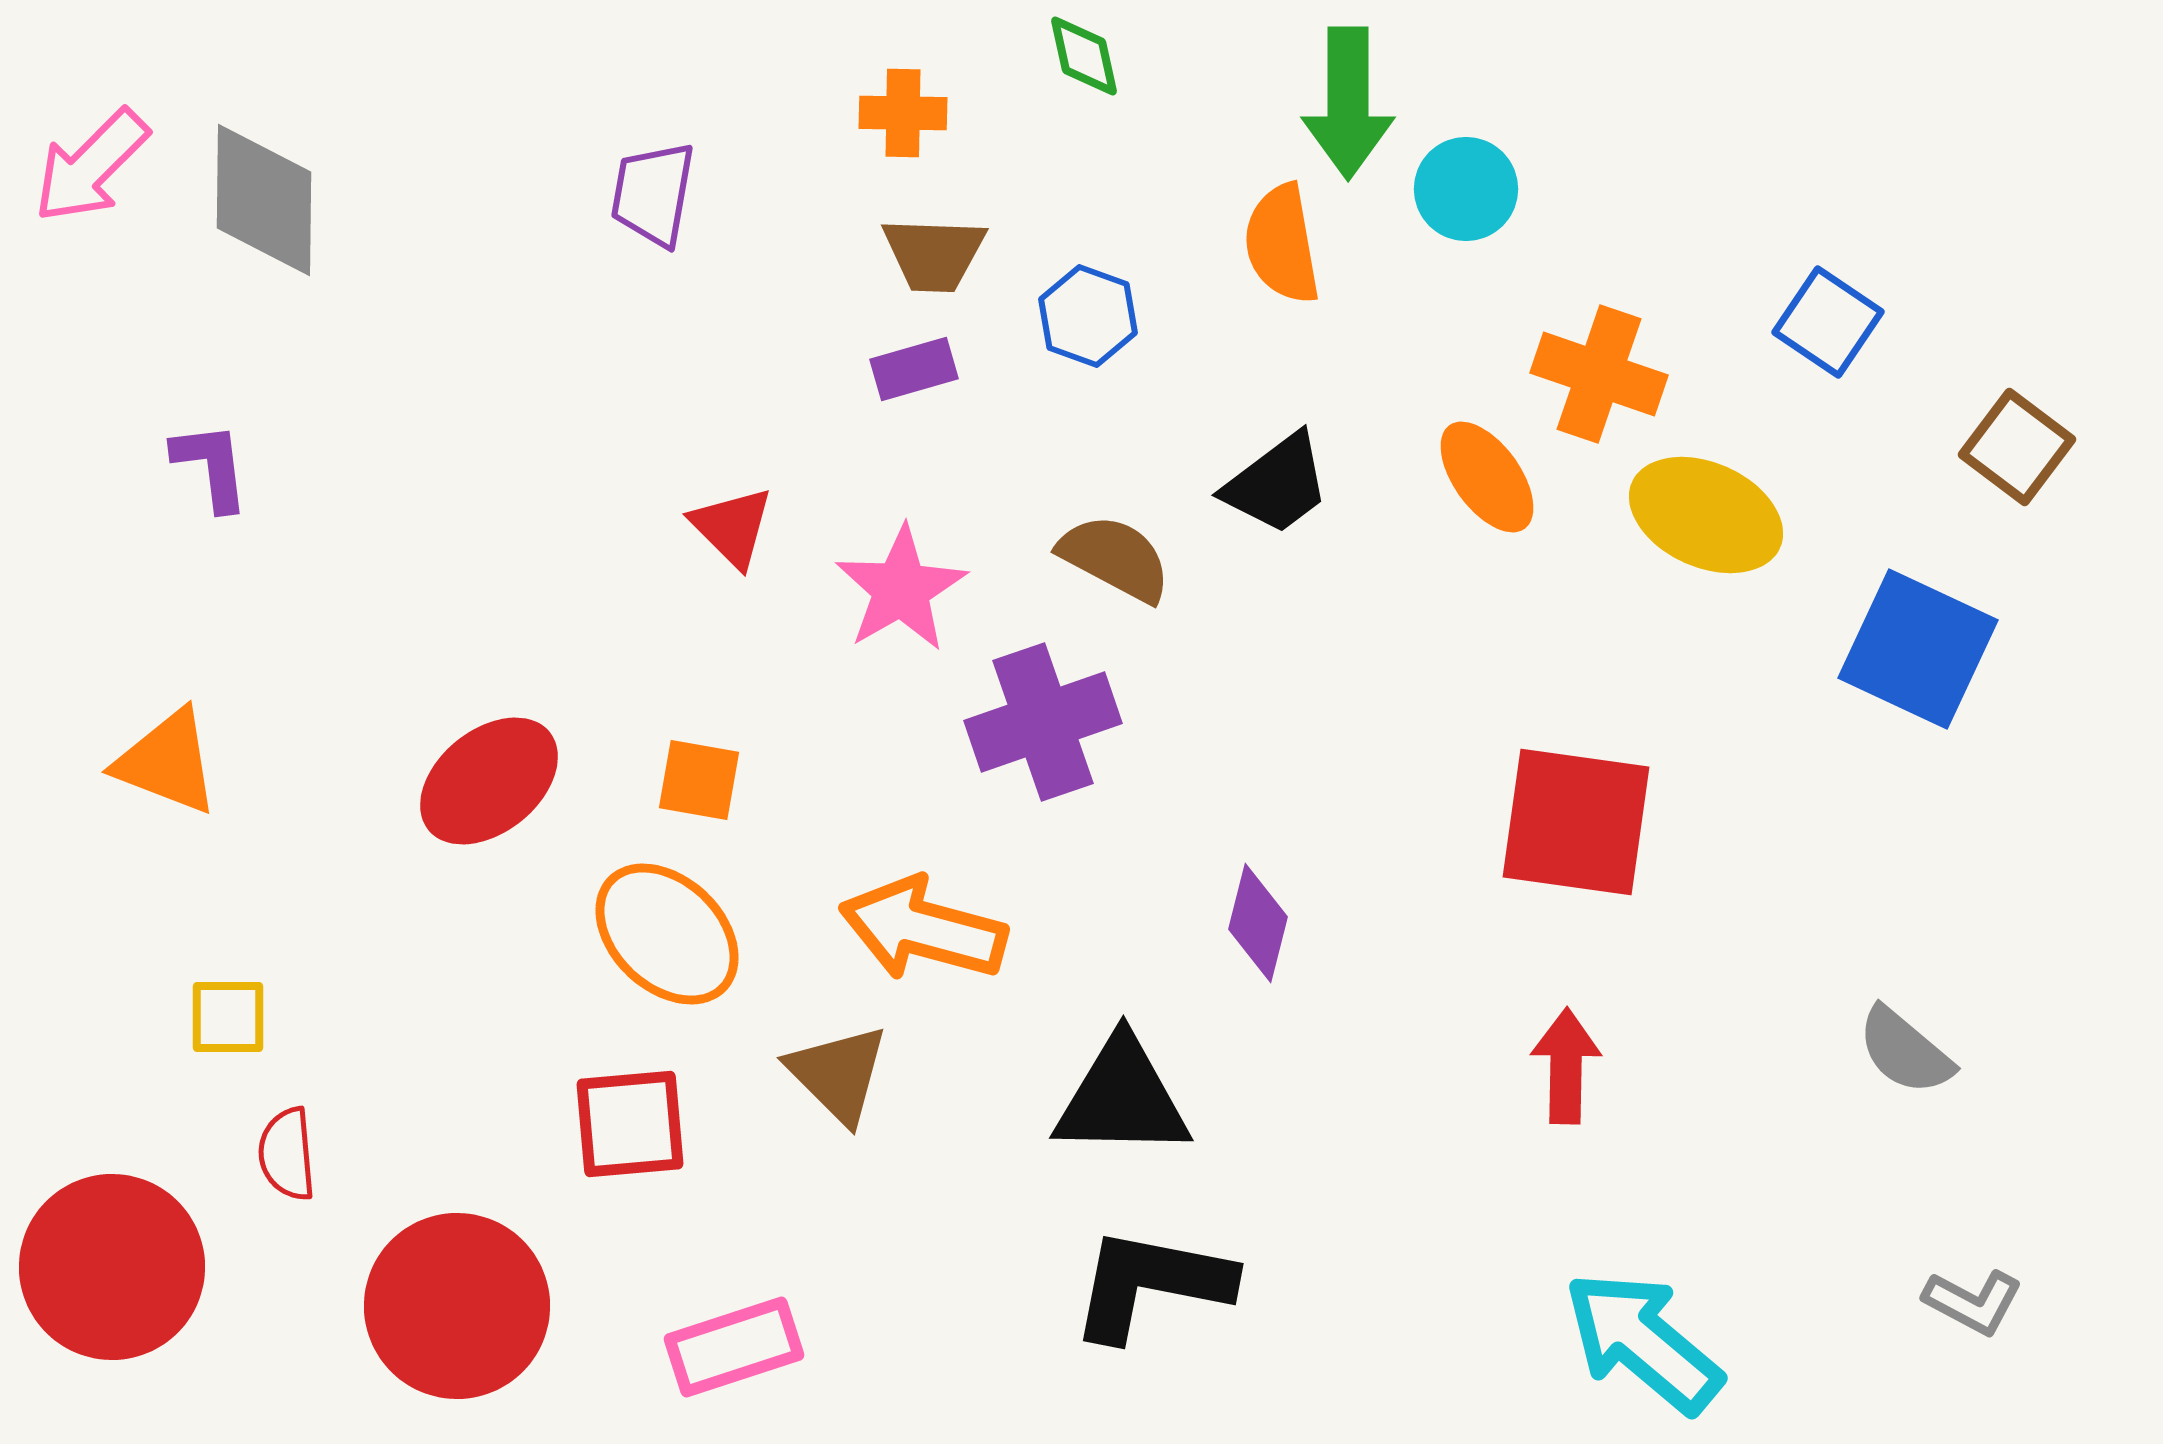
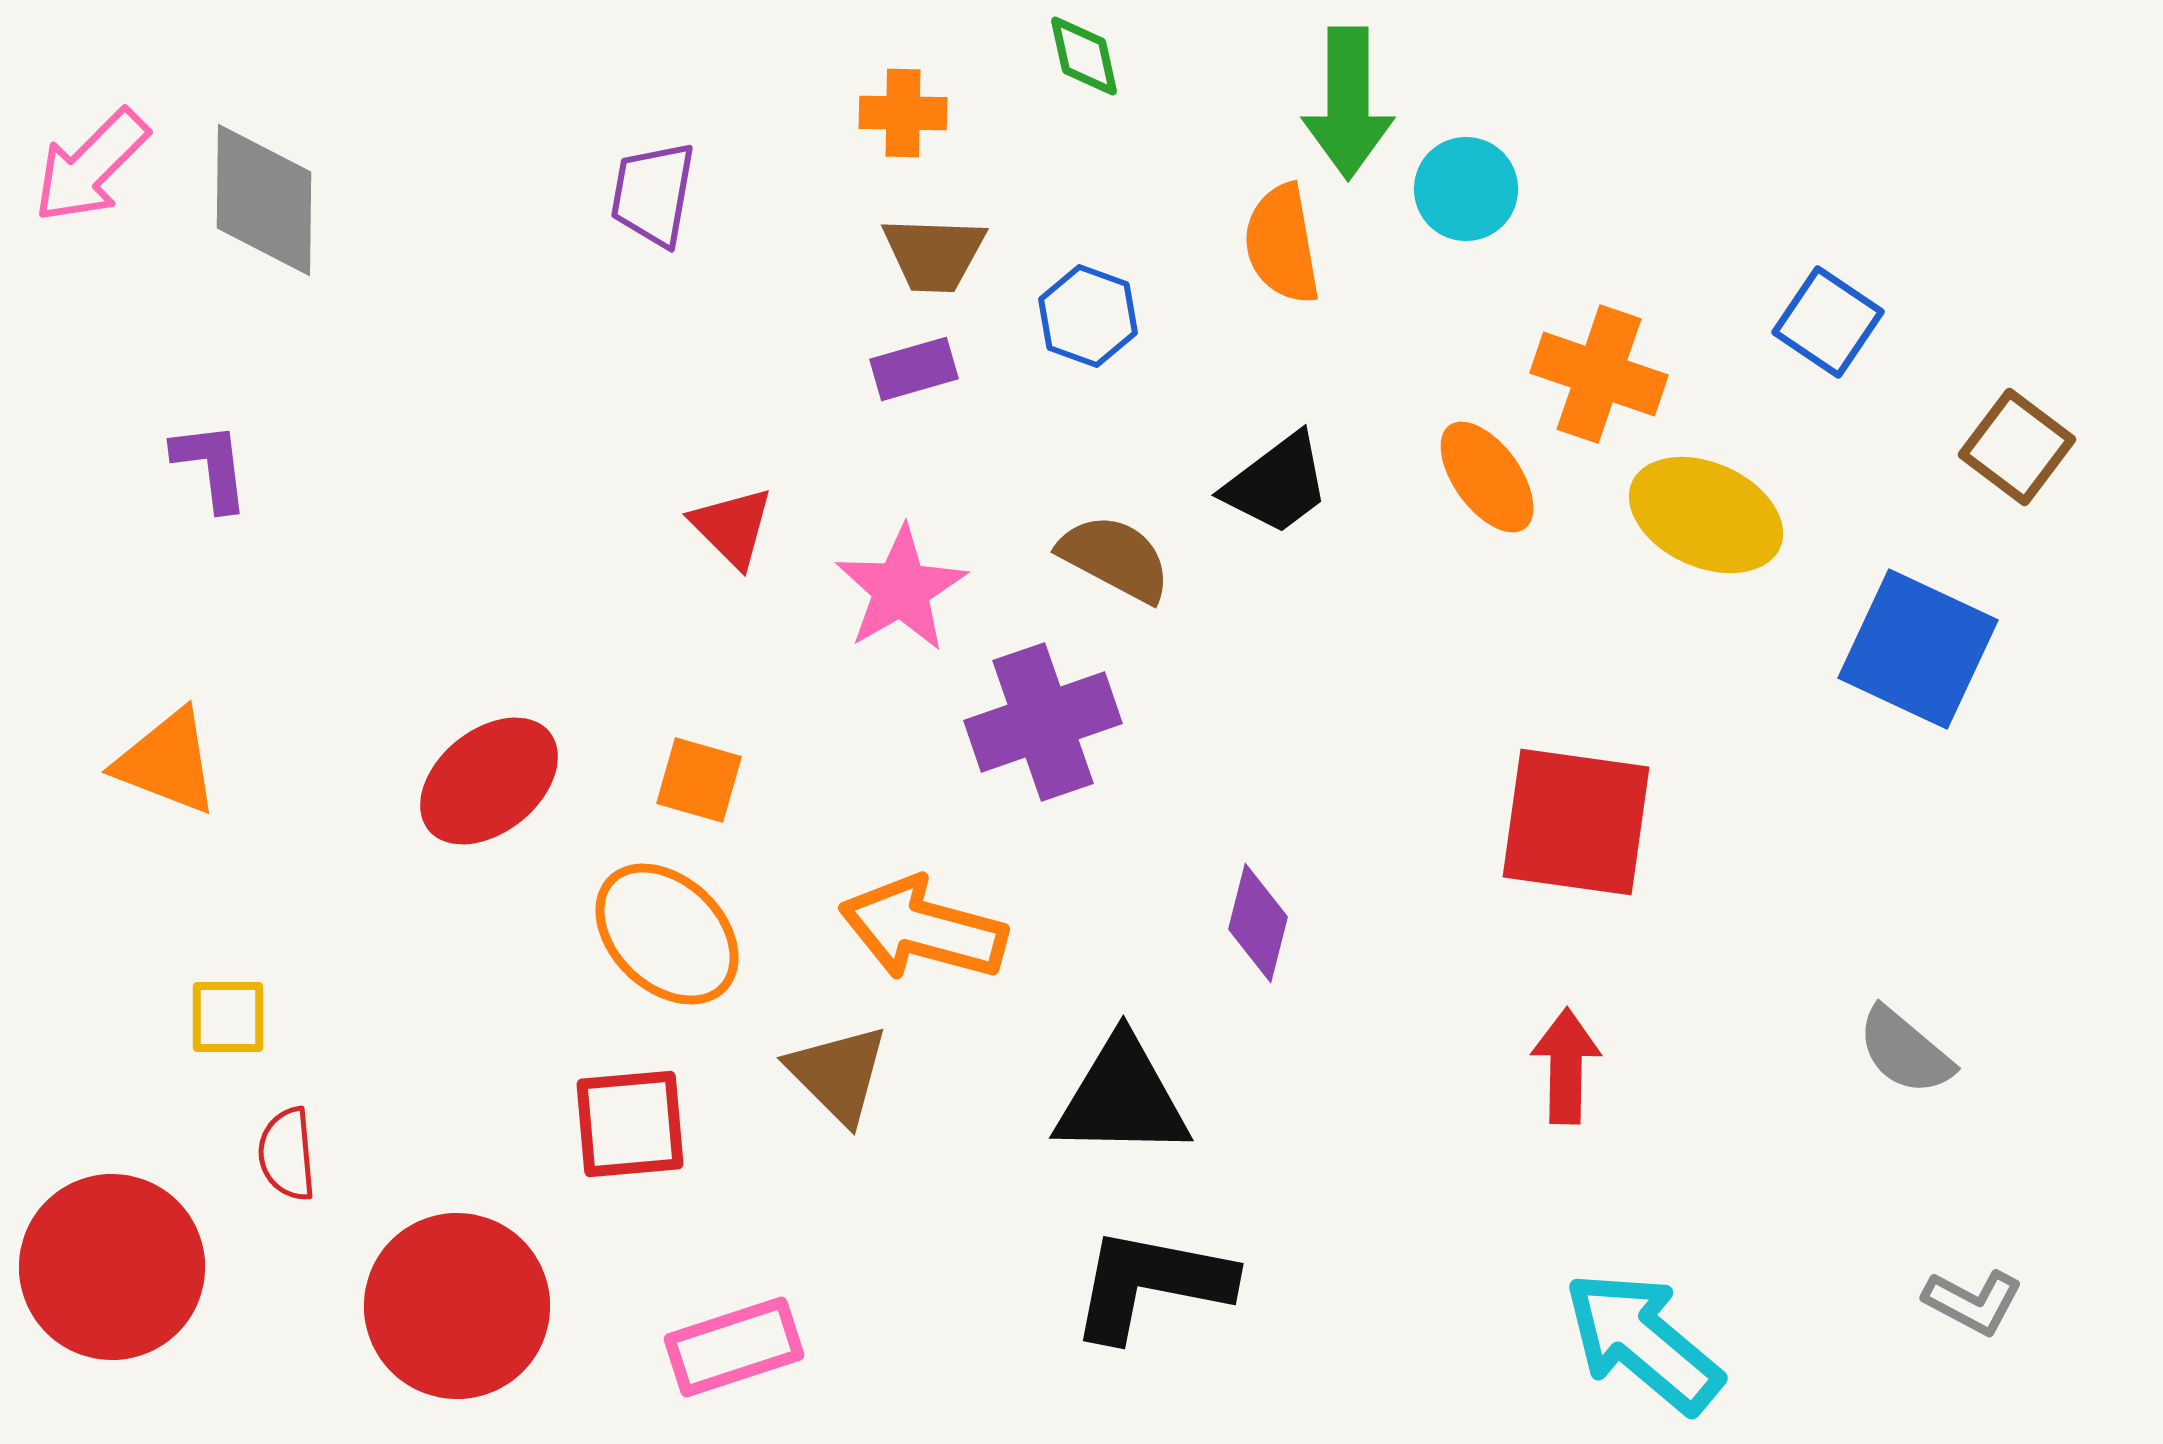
orange square at (699, 780): rotated 6 degrees clockwise
